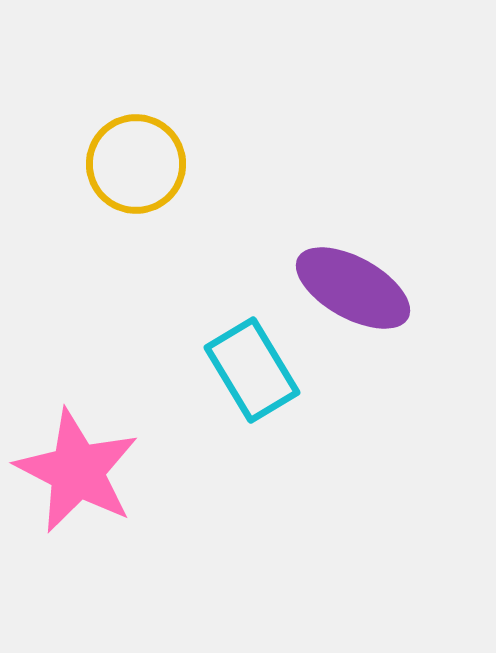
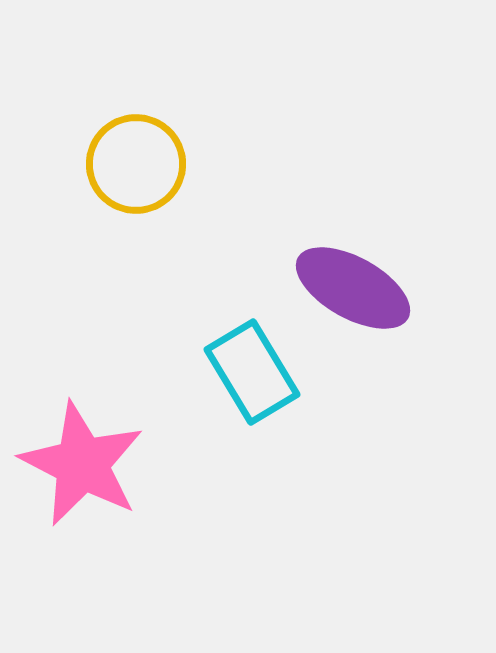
cyan rectangle: moved 2 px down
pink star: moved 5 px right, 7 px up
